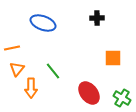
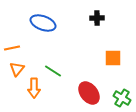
green line: rotated 18 degrees counterclockwise
orange arrow: moved 3 px right
